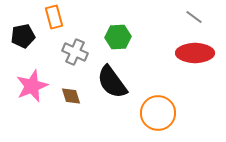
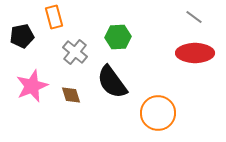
black pentagon: moved 1 px left
gray cross: rotated 15 degrees clockwise
brown diamond: moved 1 px up
